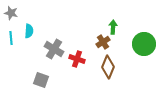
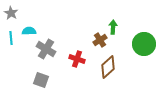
gray star: rotated 16 degrees clockwise
cyan semicircle: rotated 96 degrees counterclockwise
brown cross: moved 3 px left, 2 px up
gray cross: moved 8 px left
brown diamond: rotated 25 degrees clockwise
